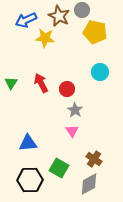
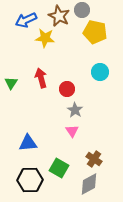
red arrow: moved 5 px up; rotated 12 degrees clockwise
